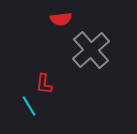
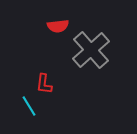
red semicircle: moved 3 px left, 7 px down
